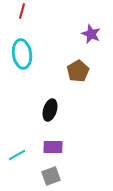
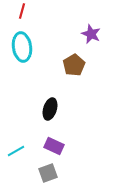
cyan ellipse: moved 7 px up
brown pentagon: moved 4 px left, 6 px up
black ellipse: moved 1 px up
purple rectangle: moved 1 px right, 1 px up; rotated 24 degrees clockwise
cyan line: moved 1 px left, 4 px up
gray square: moved 3 px left, 3 px up
